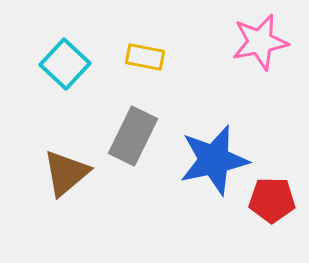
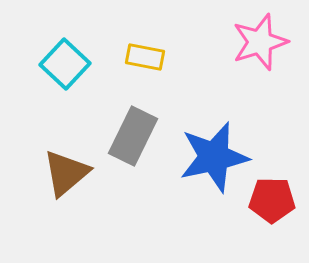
pink star: rotated 6 degrees counterclockwise
blue star: moved 3 px up
